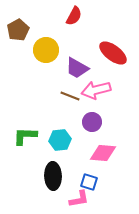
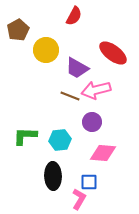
blue square: rotated 18 degrees counterclockwise
pink L-shape: rotated 50 degrees counterclockwise
